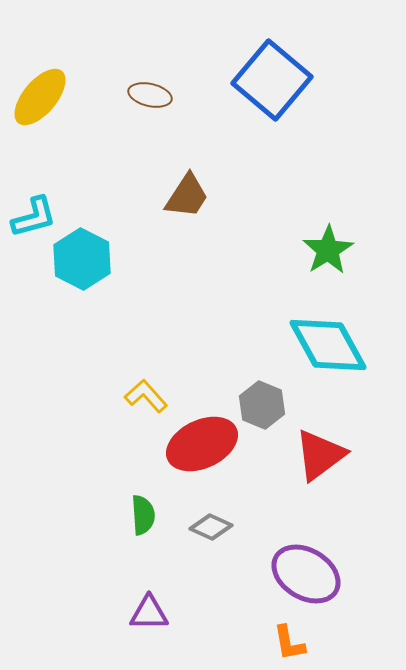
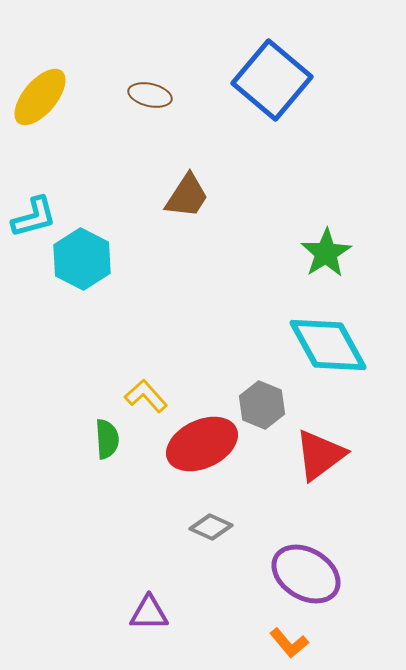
green star: moved 2 px left, 3 px down
green semicircle: moved 36 px left, 76 px up
orange L-shape: rotated 30 degrees counterclockwise
